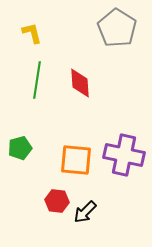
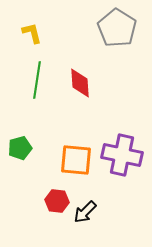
purple cross: moved 2 px left
